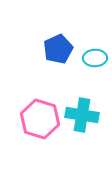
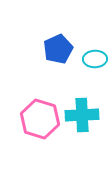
cyan ellipse: moved 1 px down
cyan cross: rotated 12 degrees counterclockwise
